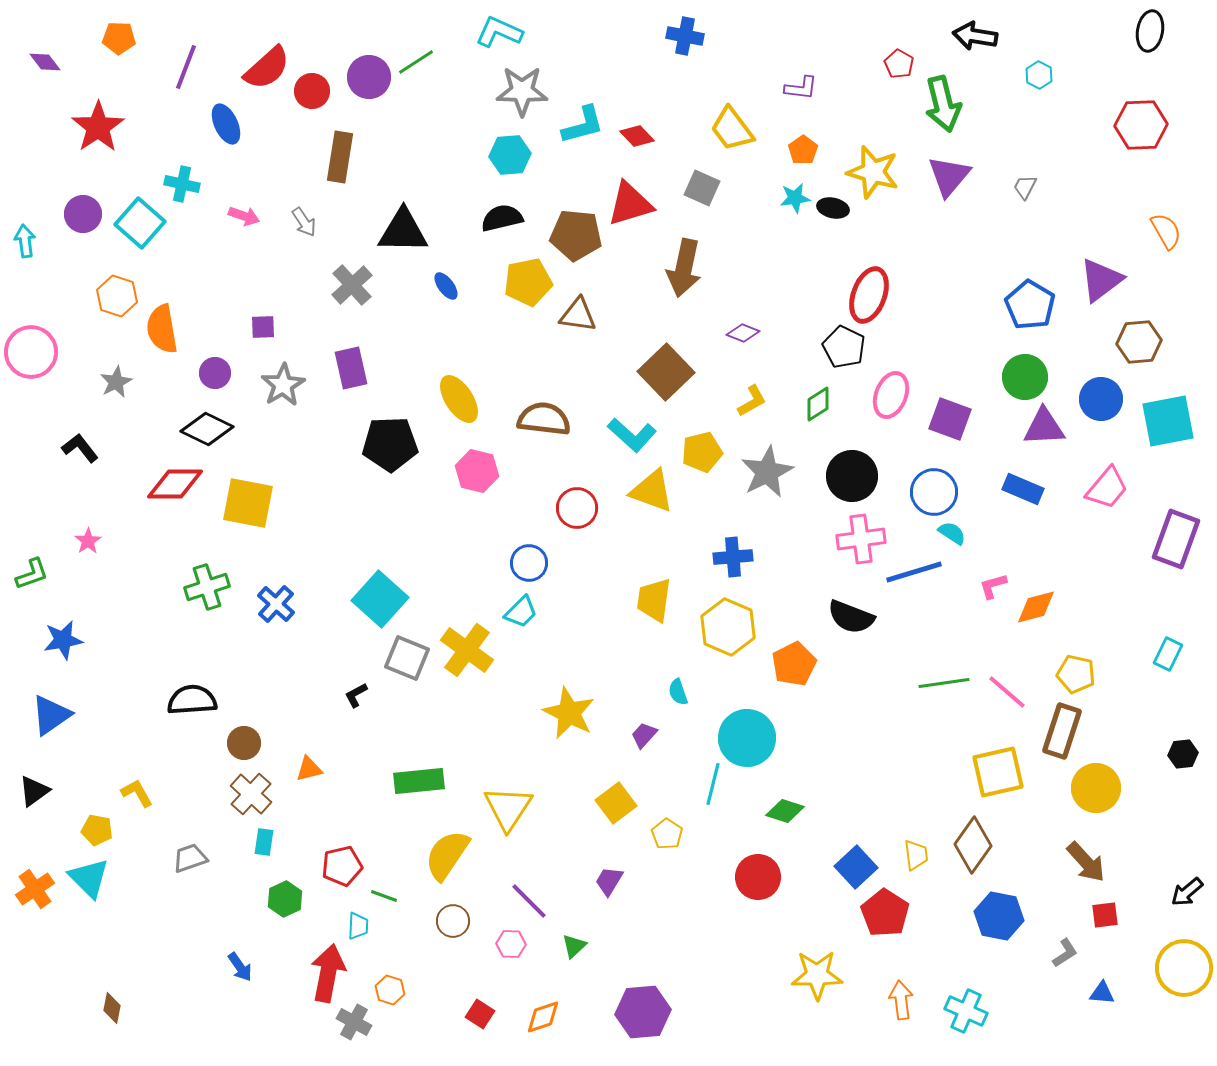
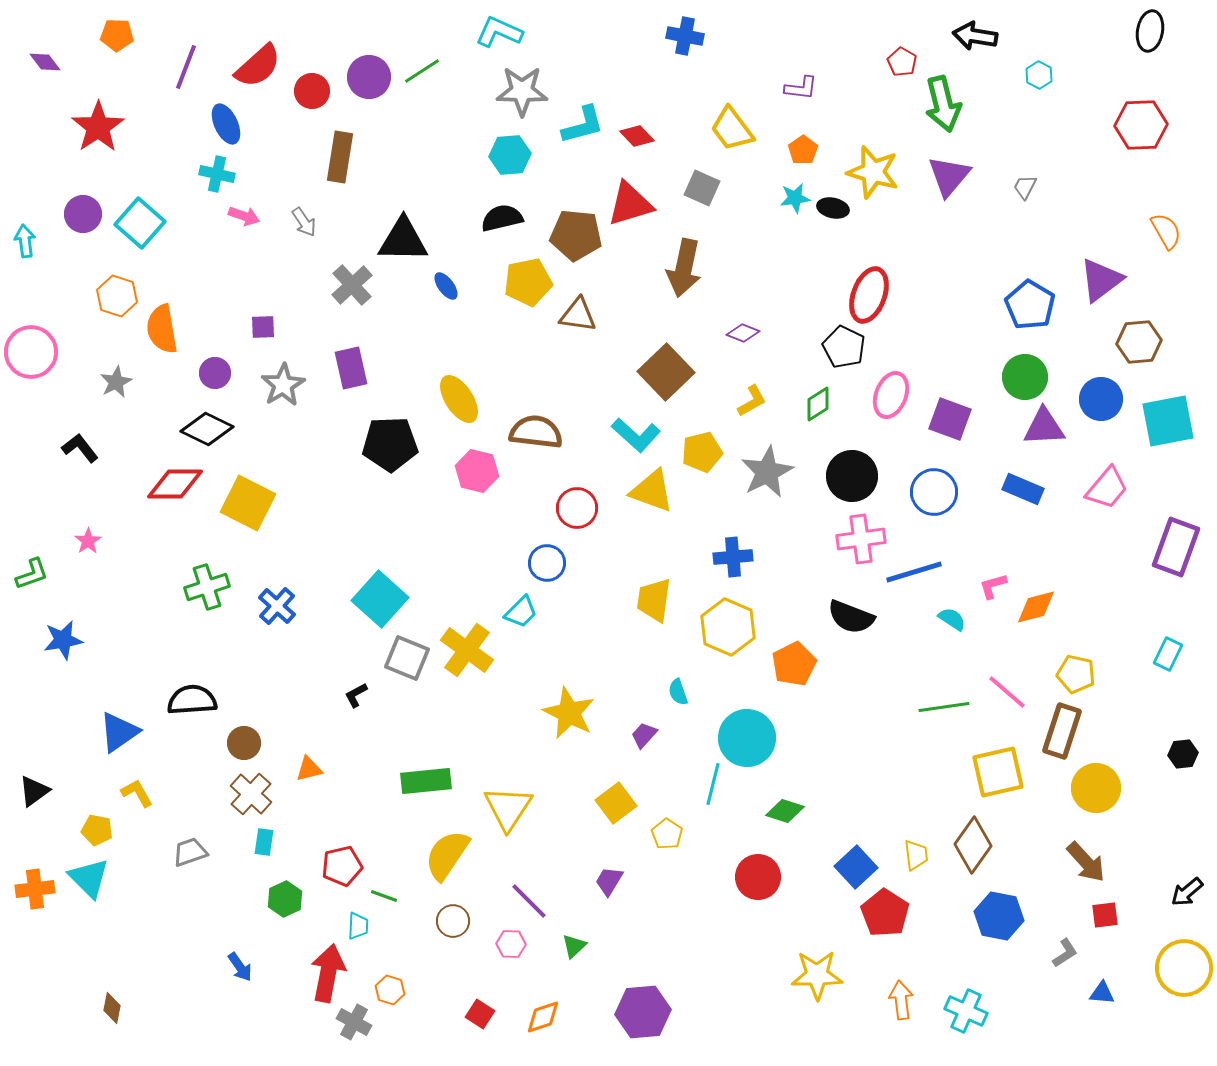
orange pentagon at (119, 38): moved 2 px left, 3 px up
green line at (416, 62): moved 6 px right, 9 px down
red pentagon at (899, 64): moved 3 px right, 2 px up
red semicircle at (267, 68): moved 9 px left, 2 px up
cyan cross at (182, 184): moved 35 px right, 10 px up
black triangle at (403, 231): moved 9 px down
brown semicircle at (544, 419): moved 8 px left, 13 px down
cyan L-shape at (632, 435): moved 4 px right
yellow square at (248, 503): rotated 16 degrees clockwise
cyan semicircle at (952, 533): moved 86 px down
purple rectangle at (1176, 539): moved 8 px down
blue circle at (529, 563): moved 18 px right
blue cross at (276, 604): moved 1 px right, 2 px down
green line at (944, 683): moved 24 px down
blue triangle at (51, 715): moved 68 px right, 17 px down
green rectangle at (419, 781): moved 7 px right
gray trapezoid at (190, 858): moved 6 px up
orange cross at (35, 889): rotated 27 degrees clockwise
